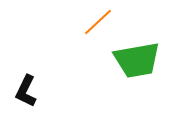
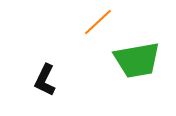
black L-shape: moved 19 px right, 11 px up
